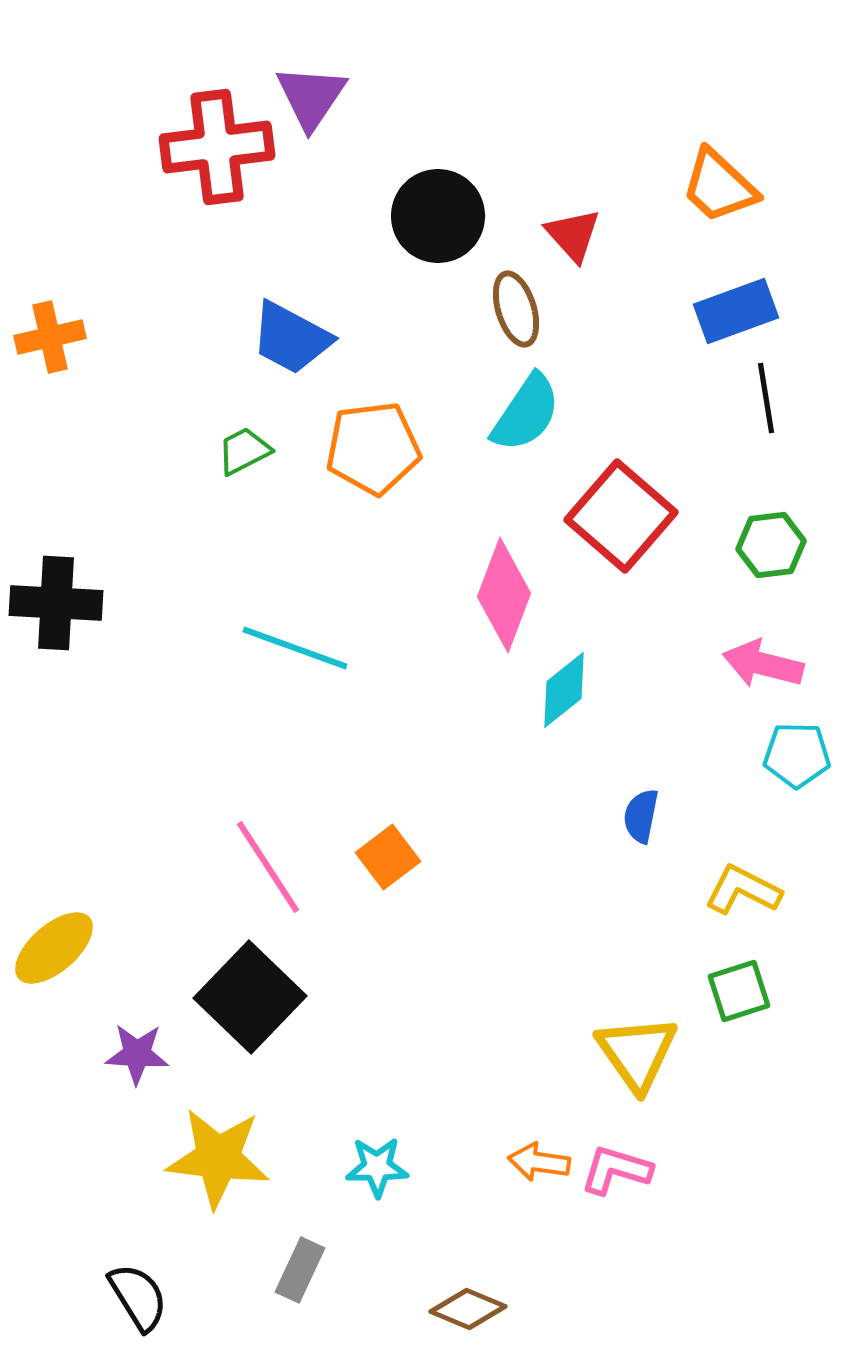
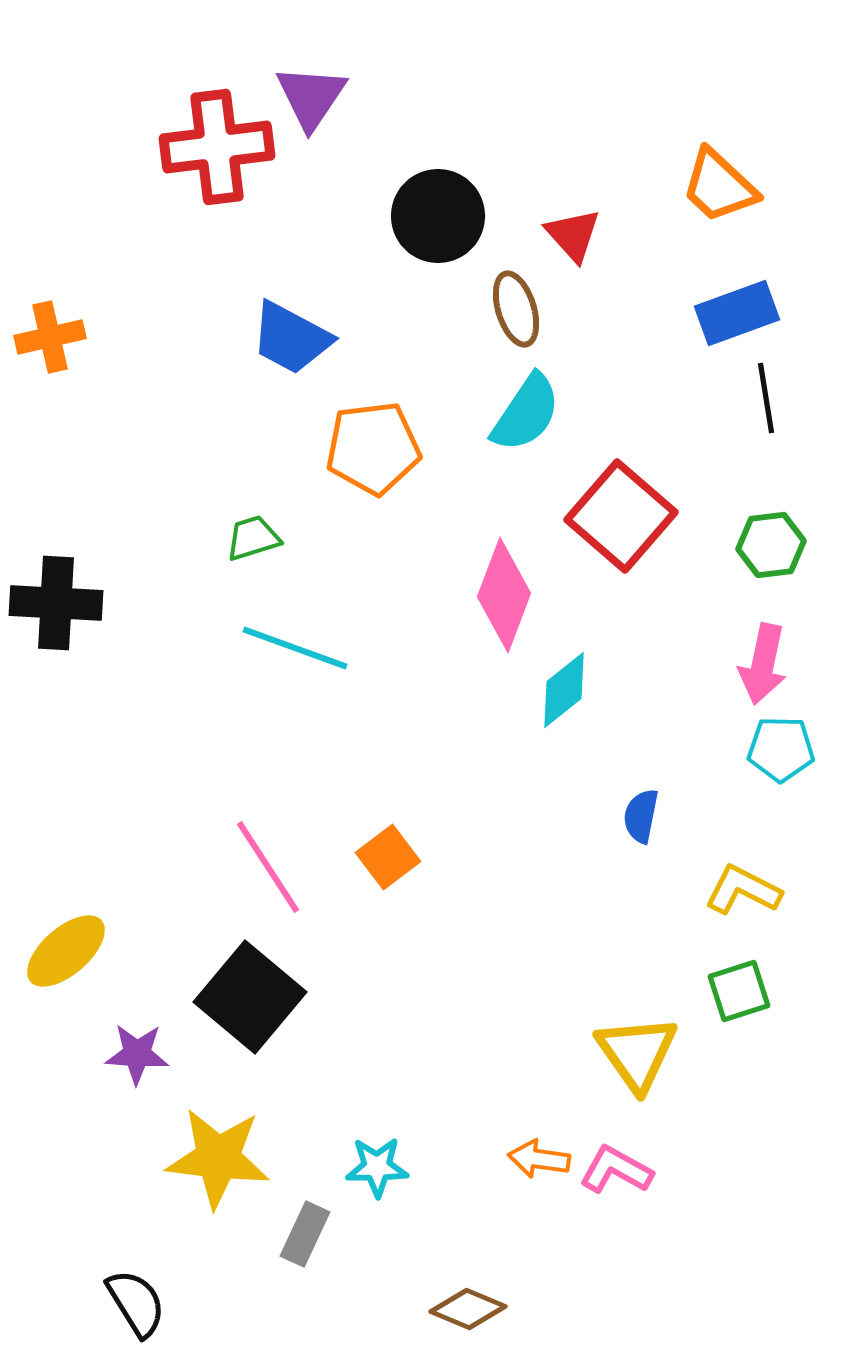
blue rectangle: moved 1 px right, 2 px down
green trapezoid: moved 9 px right, 87 px down; rotated 10 degrees clockwise
pink arrow: rotated 92 degrees counterclockwise
cyan pentagon: moved 16 px left, 6 px up
yellow ellipse: moved 12 px right, 3 px down
black square: rotated 4 degrees counterclockwise
orange arrow: moved 3 px up
pink L-shape: rotated 12 degrees clockwise
gray rectangle: moved 5 px right, 36 px up
black semicircle: moved 2 px left, 6 px down
